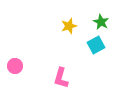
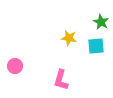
yellow star: moved 12 px down; rotated 28 degrees clockwise
cyan square: moved 1 px down; rotated 24 degrees clockwise
pink L-shape: moved 2 px down
